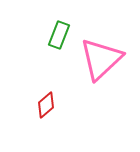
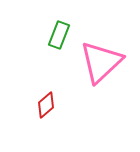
pink triangle: moved 3 px down
